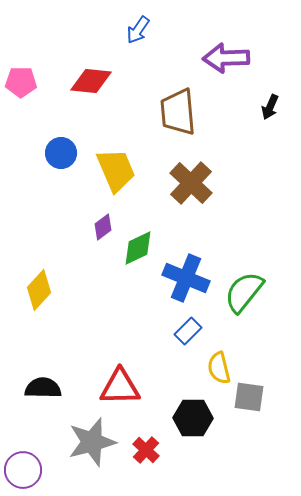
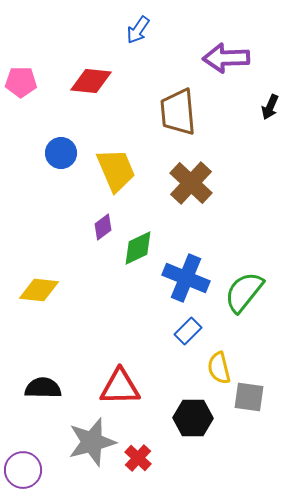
yellow diamond: rotated 54 degrees clockwise
red cross: moved 8 px left, 8 px down
